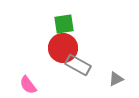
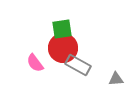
green square: moved 2 px left, 5 px down
gray triangle: rotated 21 degrees clockwise
pink semicircle: moved 7 px right, 22 px up
